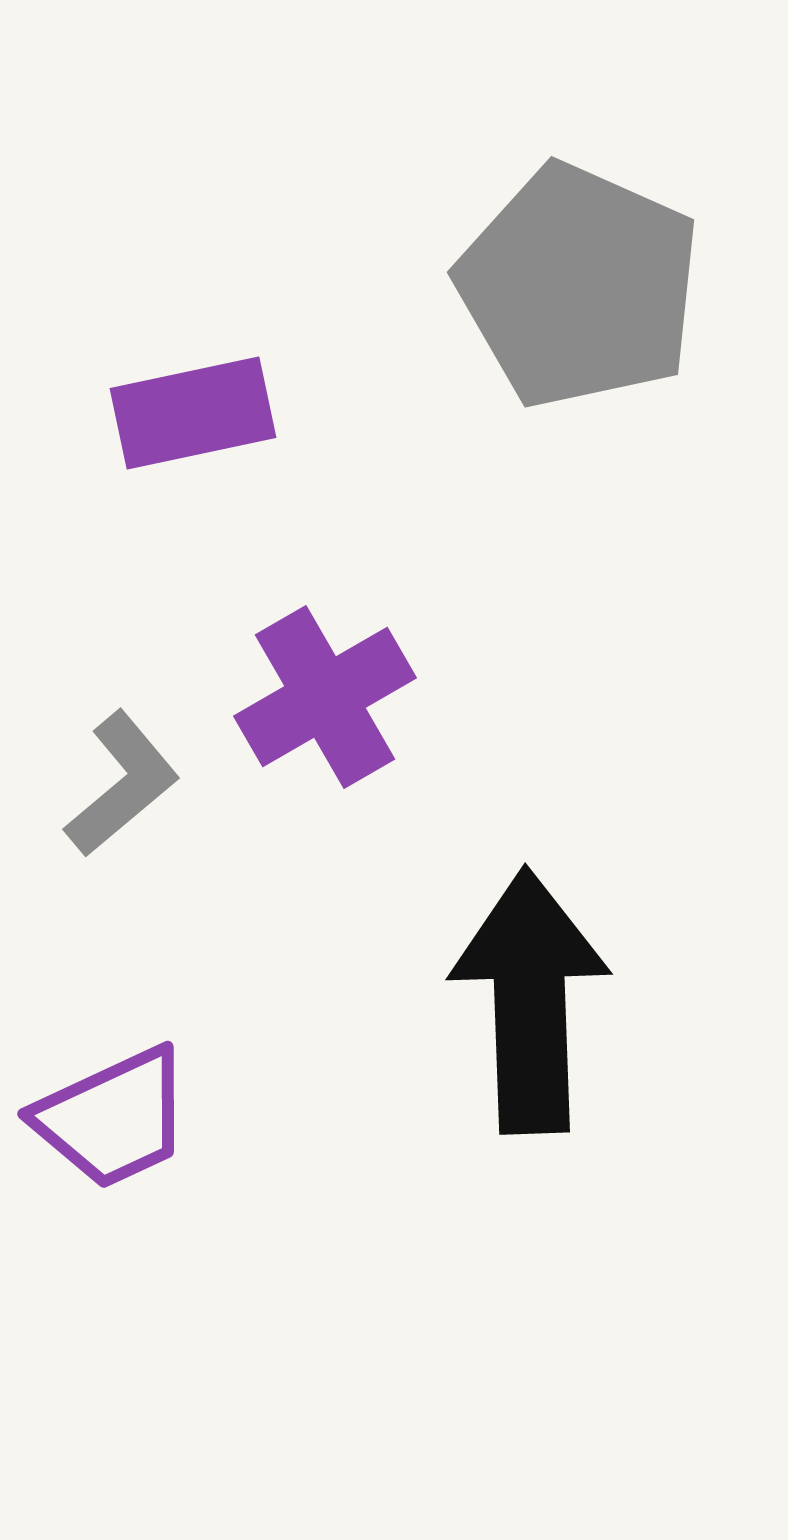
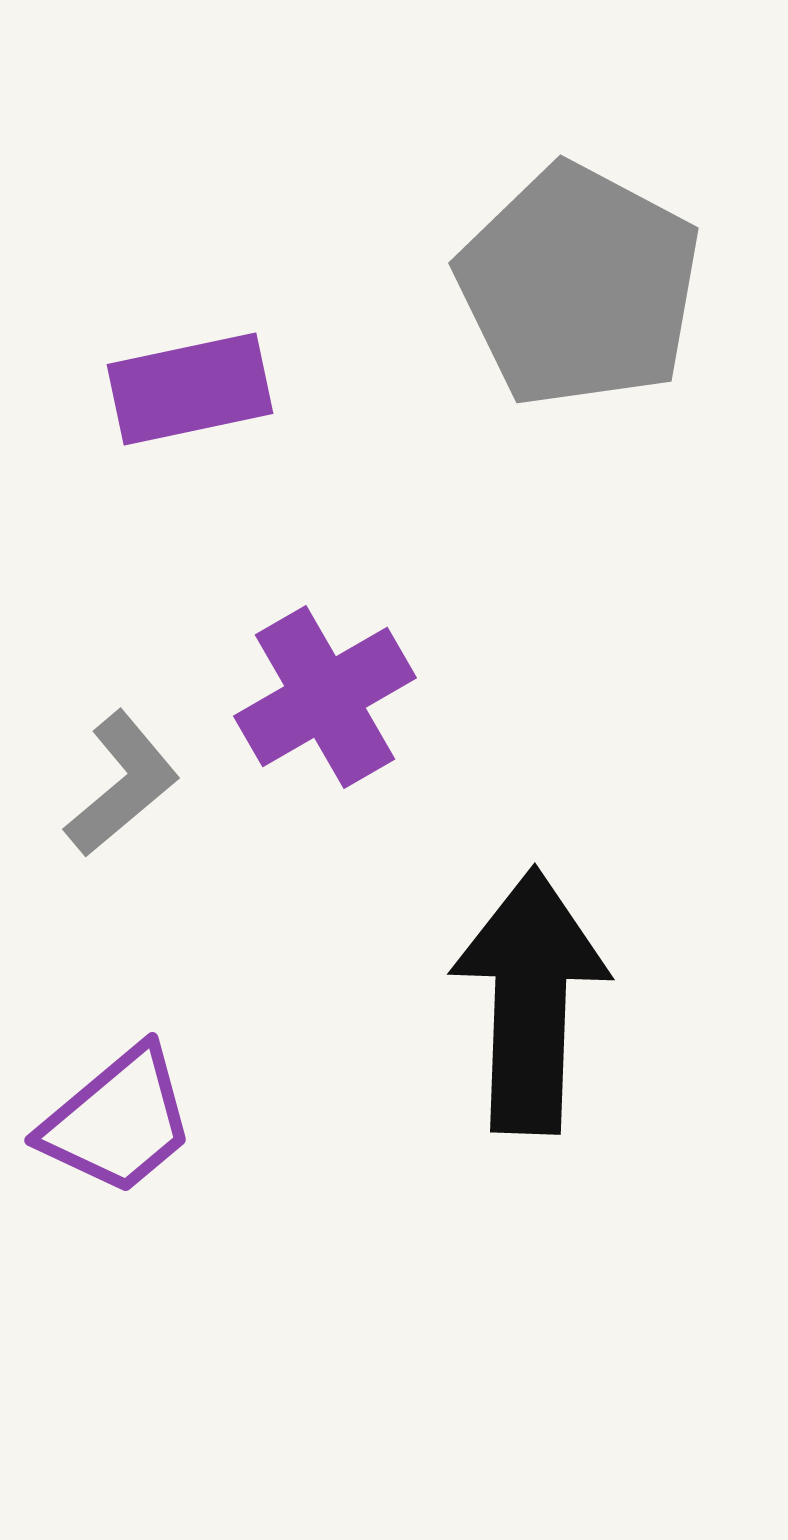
gray pentagon: rotated 4 degrees clockwise
purple rectangle: moved 3 px left, 24 px up
black arrow: rotated 4 degrees clockwise
purple trapezoid: moved 5 px right, 3 px down; rotated 15 degrees counterclockwise
